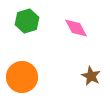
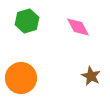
pink diamond: moved 2 px right, 1 px up
orange circle: moved 1 px left, 1 px down
